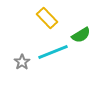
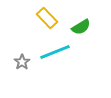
green semicircle: moved 8 px up
cyan line: moved 2 px right
